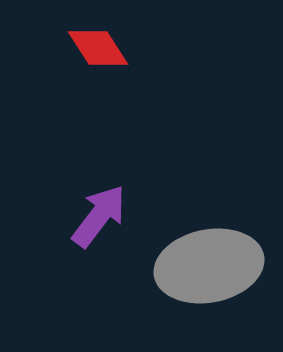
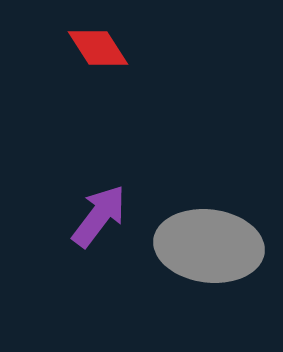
gray ellipse: moved 20 px up; rotated 18 degrees clockwise
